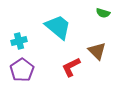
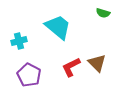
brown triangle: moved 12 px down
purple pentagon: moved 7 px right, 5 px down; rotated 10 degrees counterclockwise
